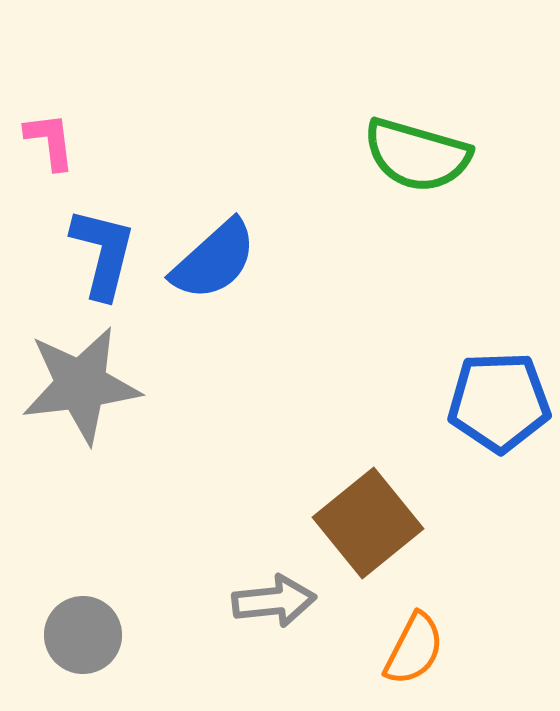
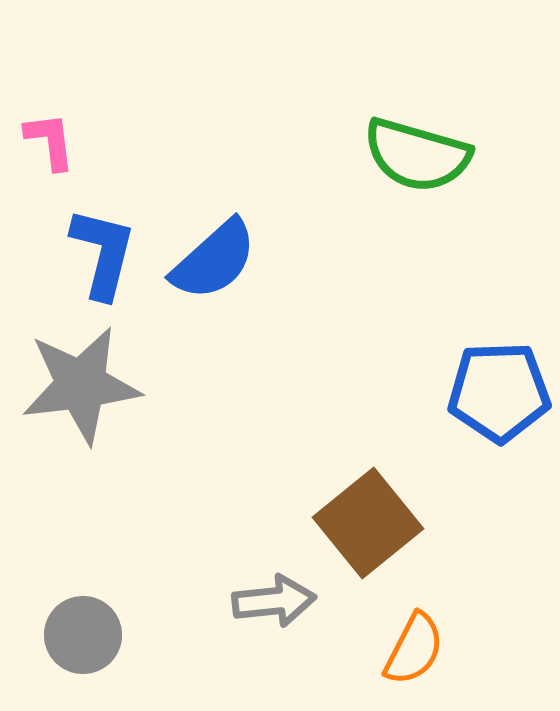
blue pentagon: moved 10 px up
